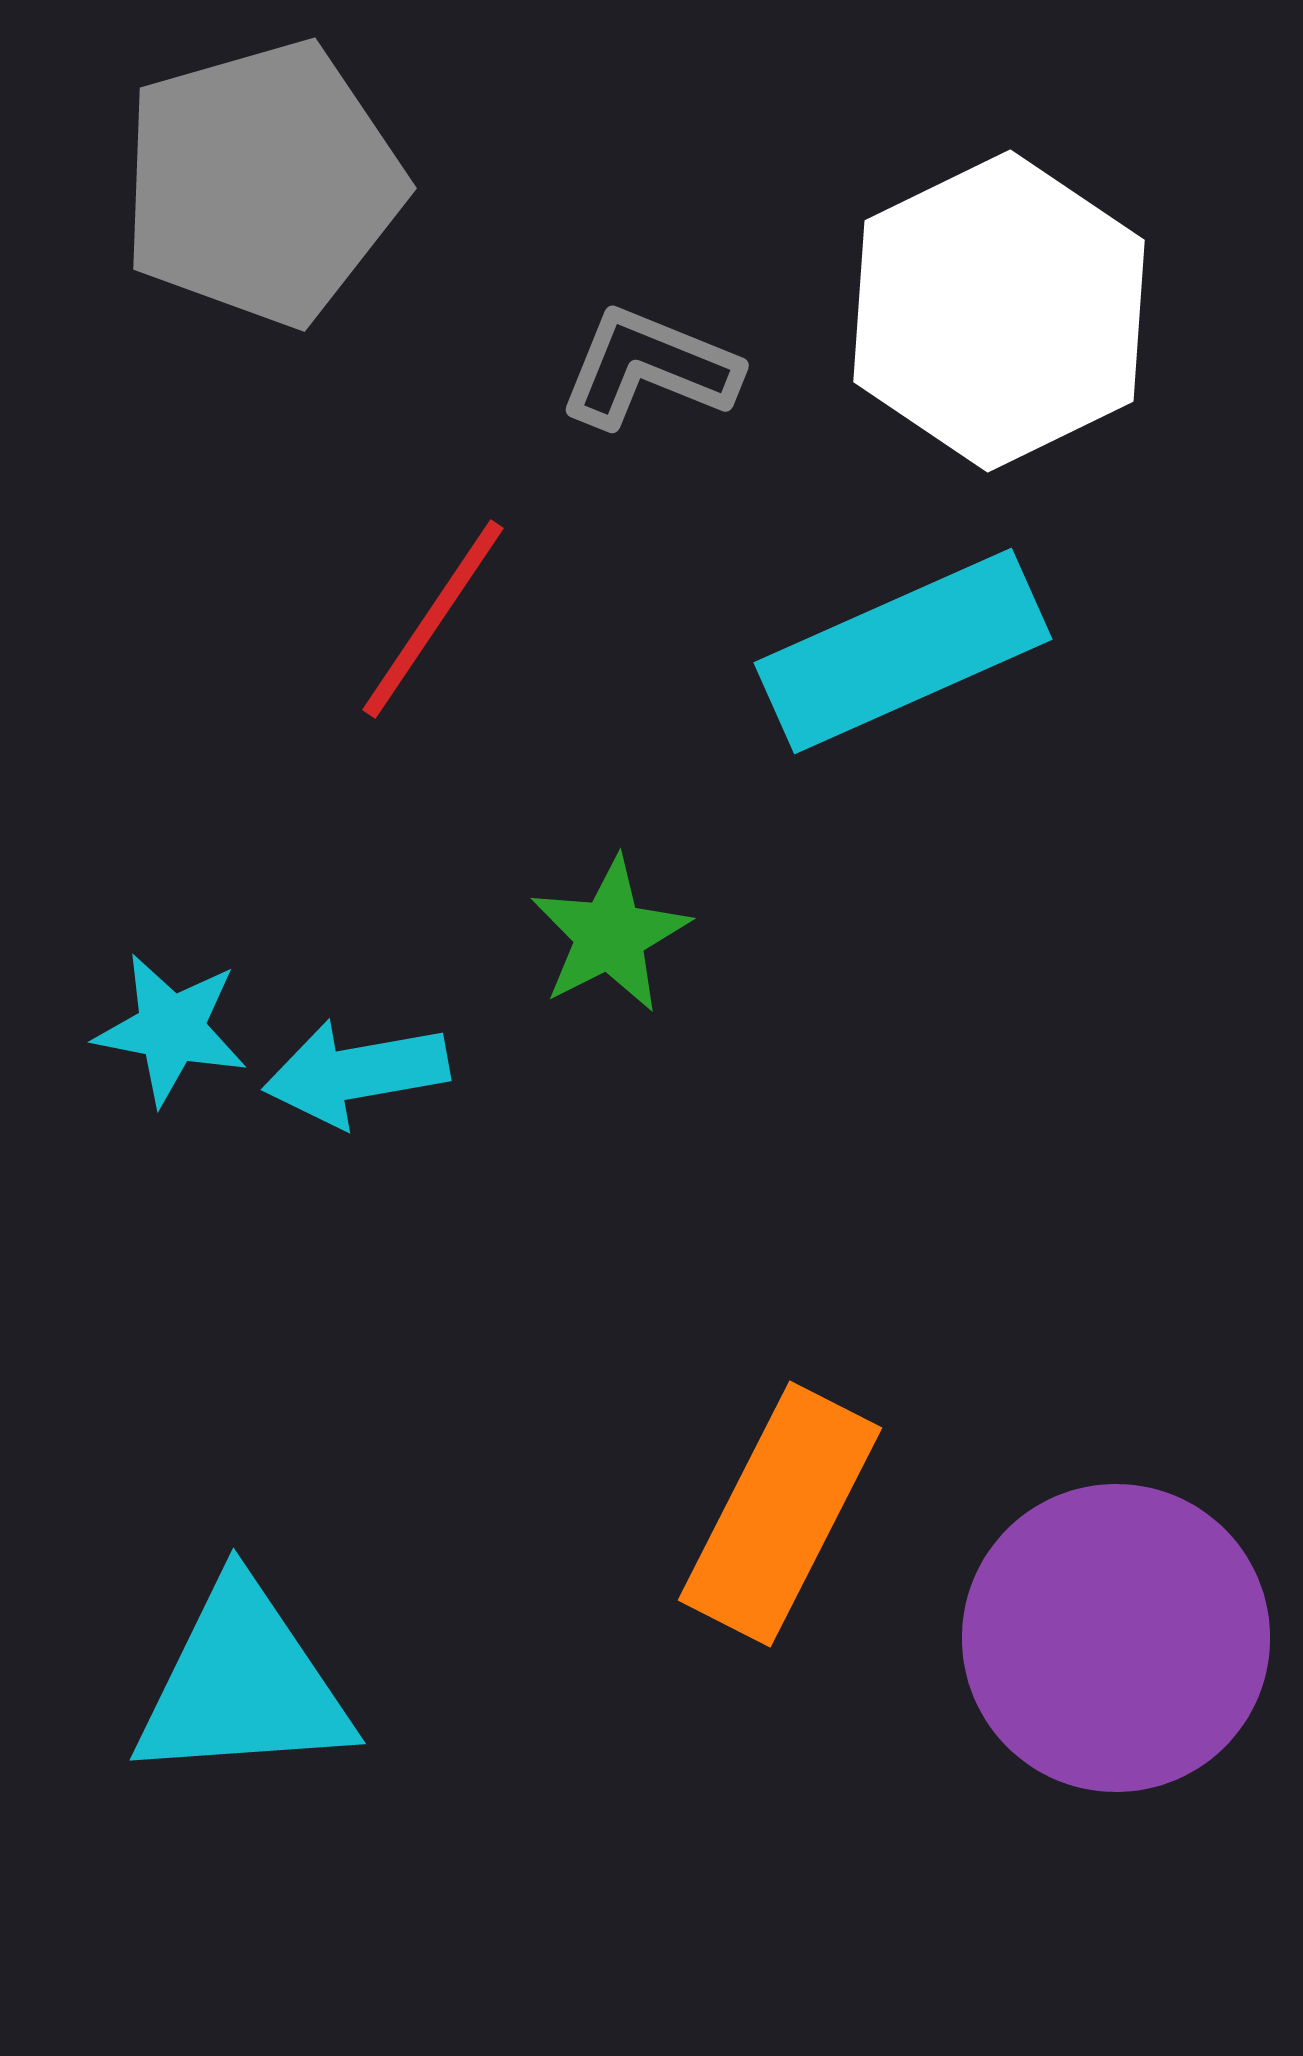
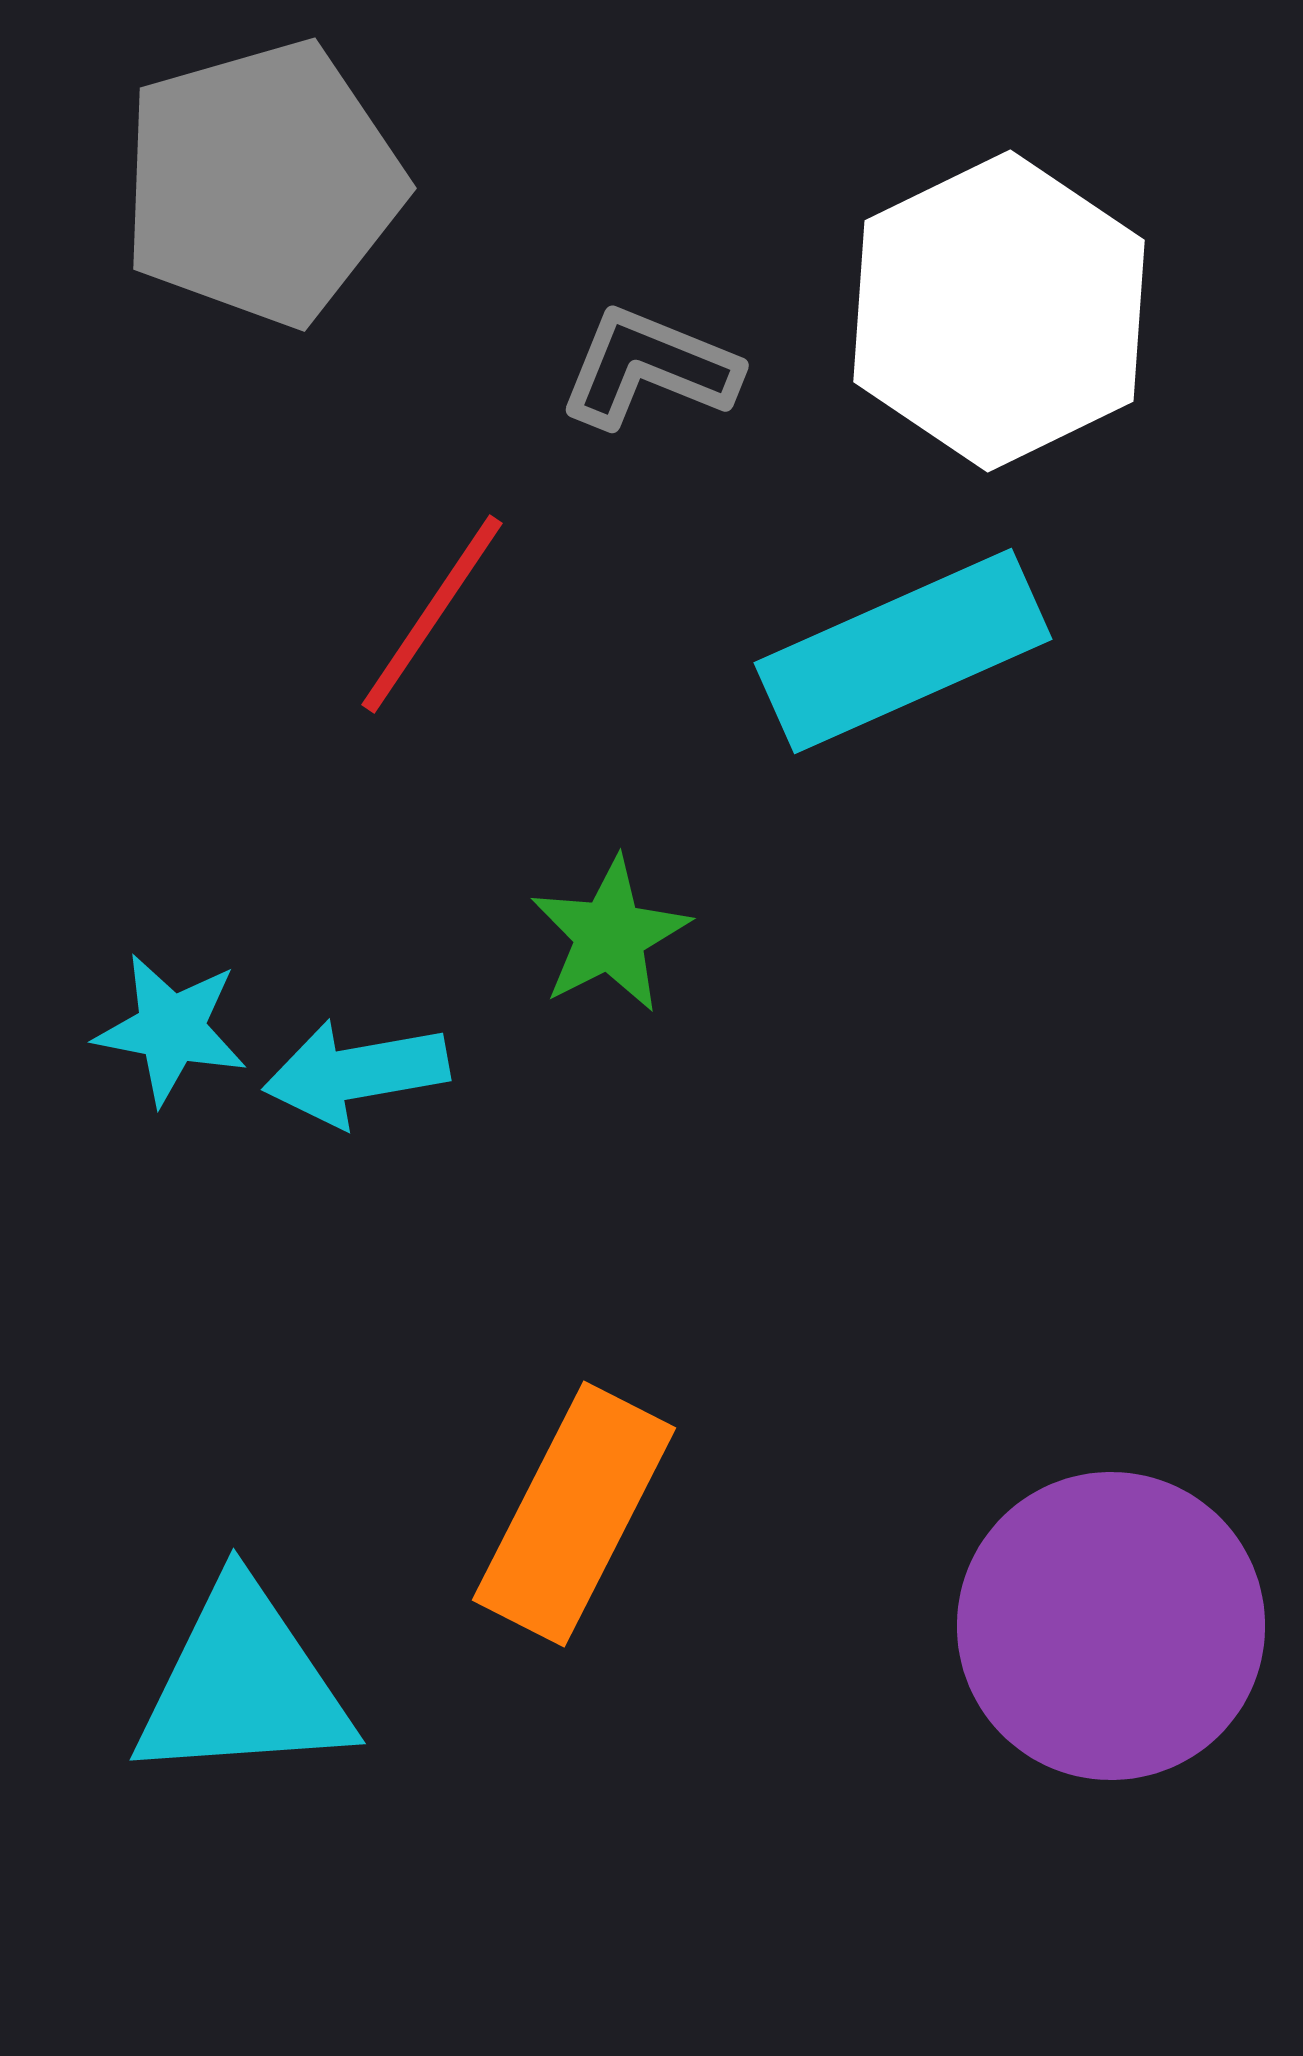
red line: moved 1 px left, 5 px up
orange rectangle: moved 206 px left
purple circle: moved 5 px left, 12 px up
